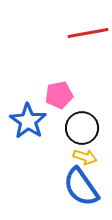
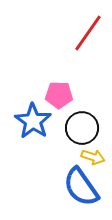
red line: rotated 45 degrees counterclockwise
pink pentagon: rotated 12 degrees clockwise
blue star: moved 5 px right
yellow arrow: moved 8 px right
